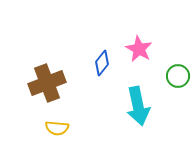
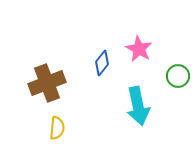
yellow semicircle: rotated 90 degrees counterclockwise
